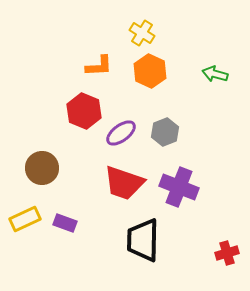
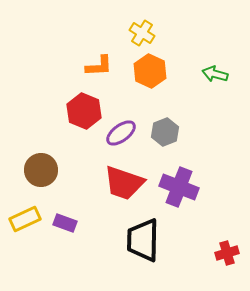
brown circle: moved 1 px left, 2 px down
